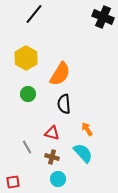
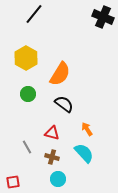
black semicircle: rotated 132 degrees clockwise
cyan semicircle: moved 1 px right
